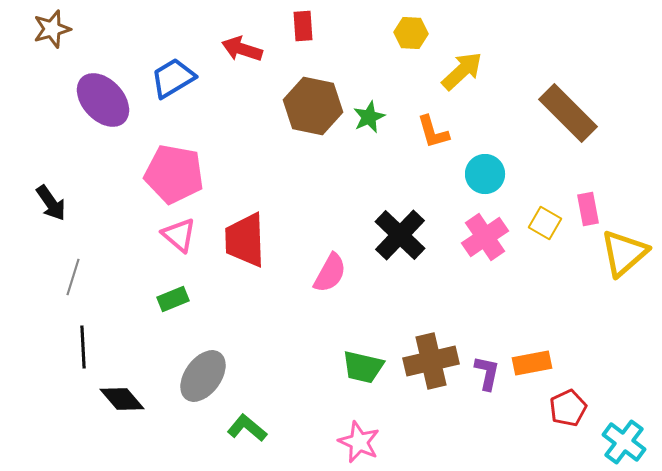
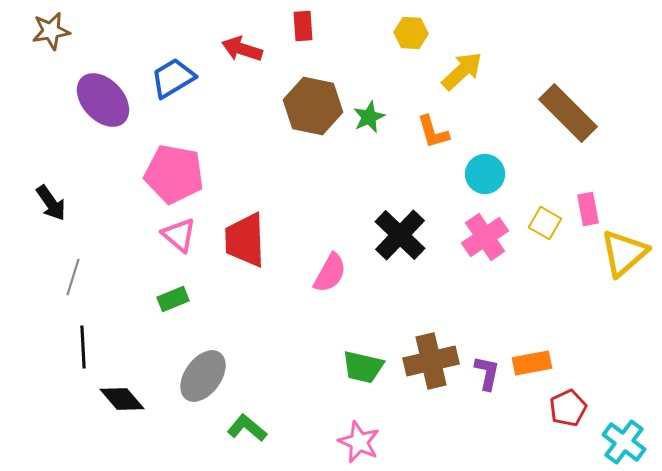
brown star: moved 1 px left, 2 px down; rotated 6 degrees clockwise
